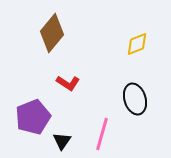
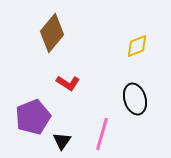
yellow diamond: moved 2 px down
